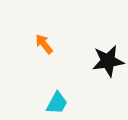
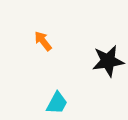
orange arrow: moved 1 px left, 3 px up
